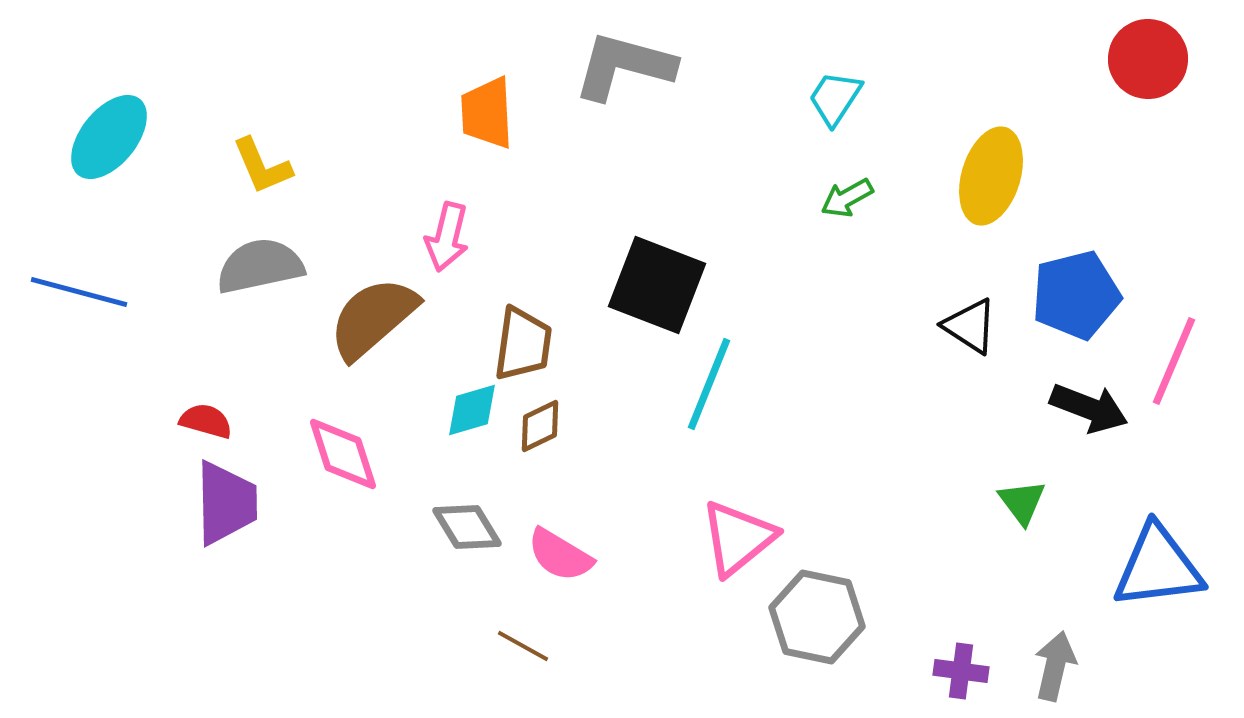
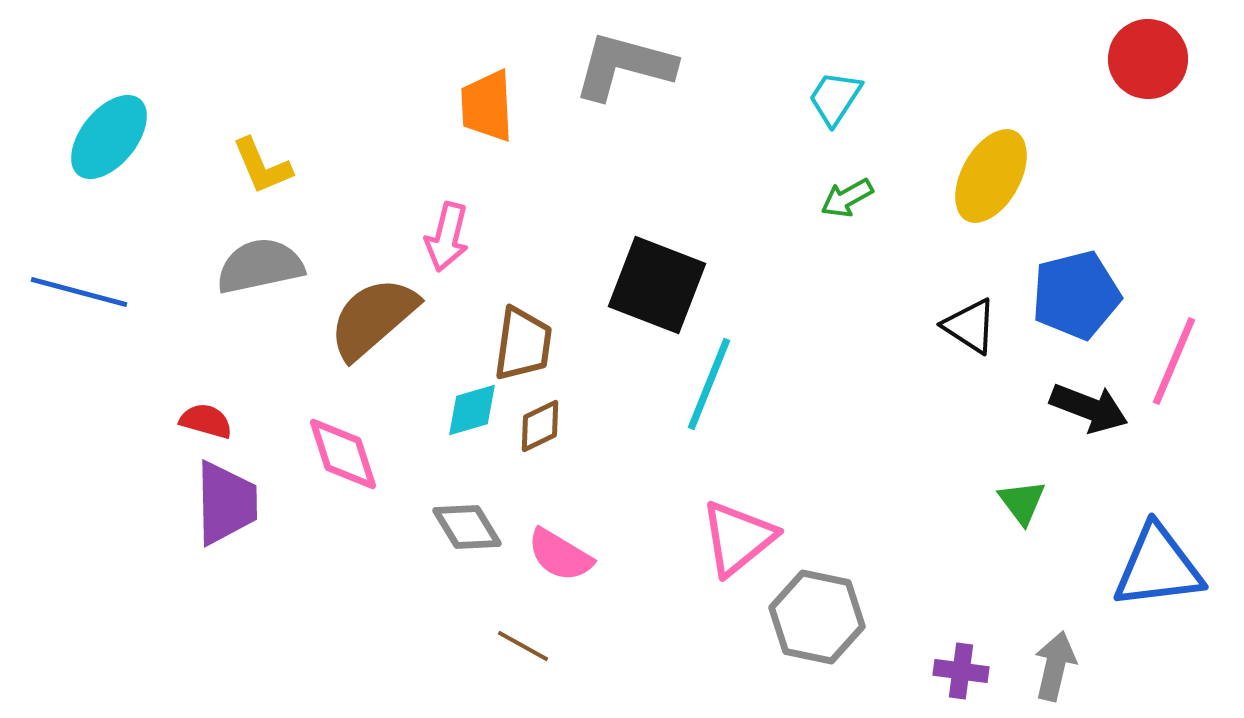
orange trapezoid: moved 7 px up
yellow ellipse: rotated 12 degrees clockwise
